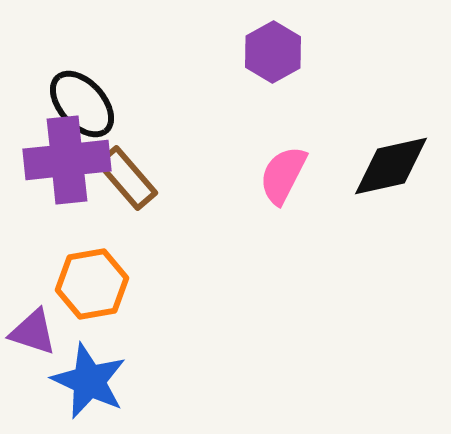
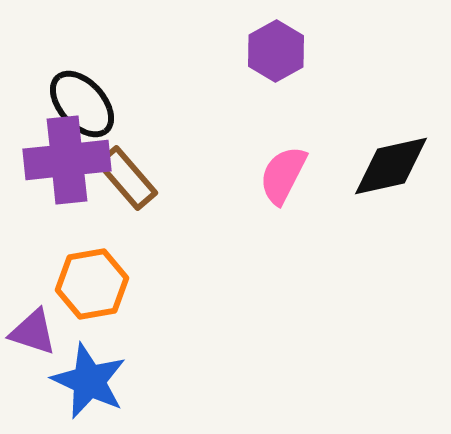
purple hexagon: moved 3 px right, 1 px up
